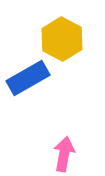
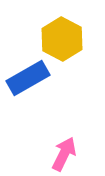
pink arrow: rotated 16 degrees clockwise
